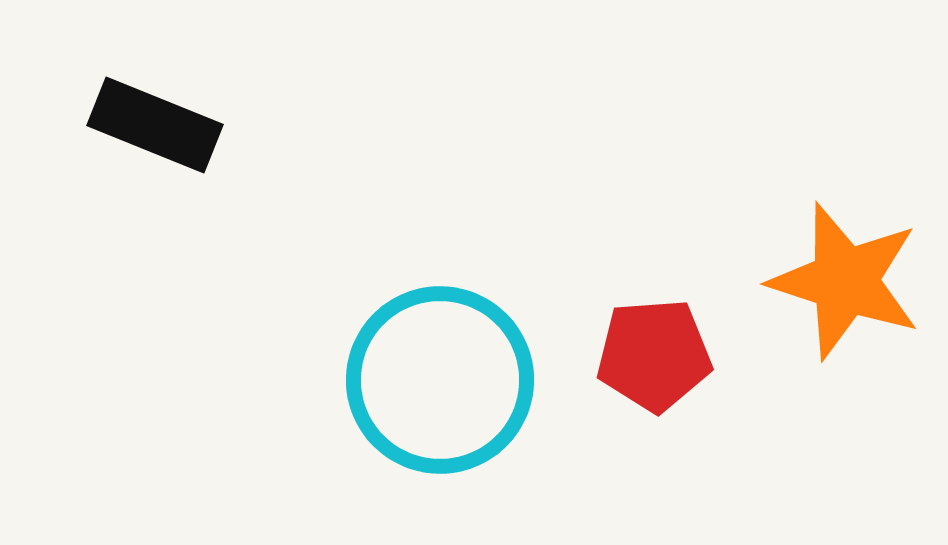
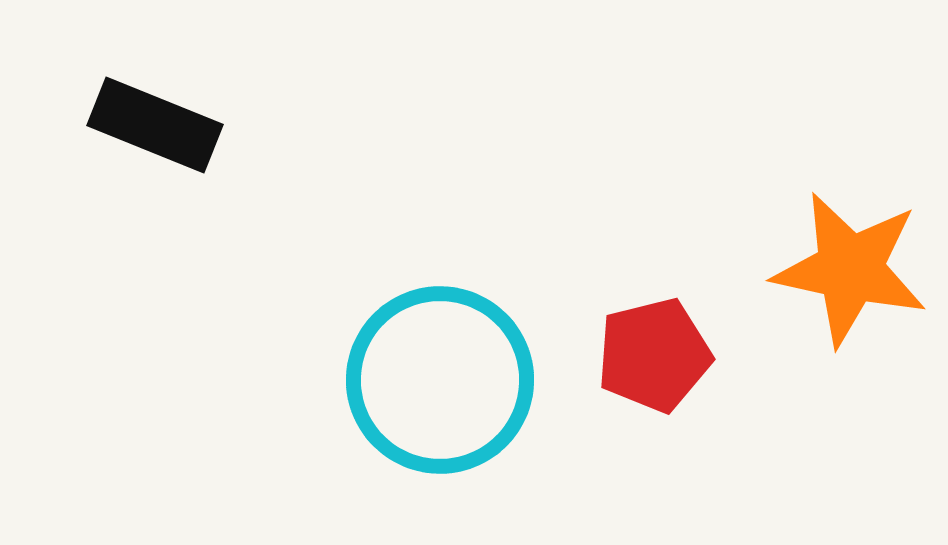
orange star: moved 5 px right, 12 px up; rotated 6 degrees counterclockwise
red pentagon: rotated 10 degrees counterclockwise
